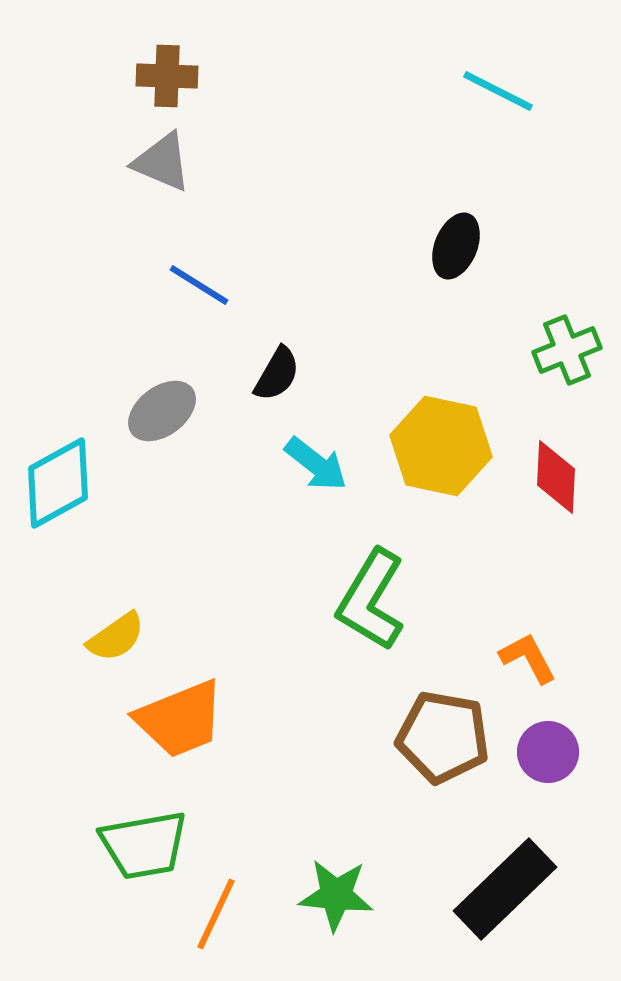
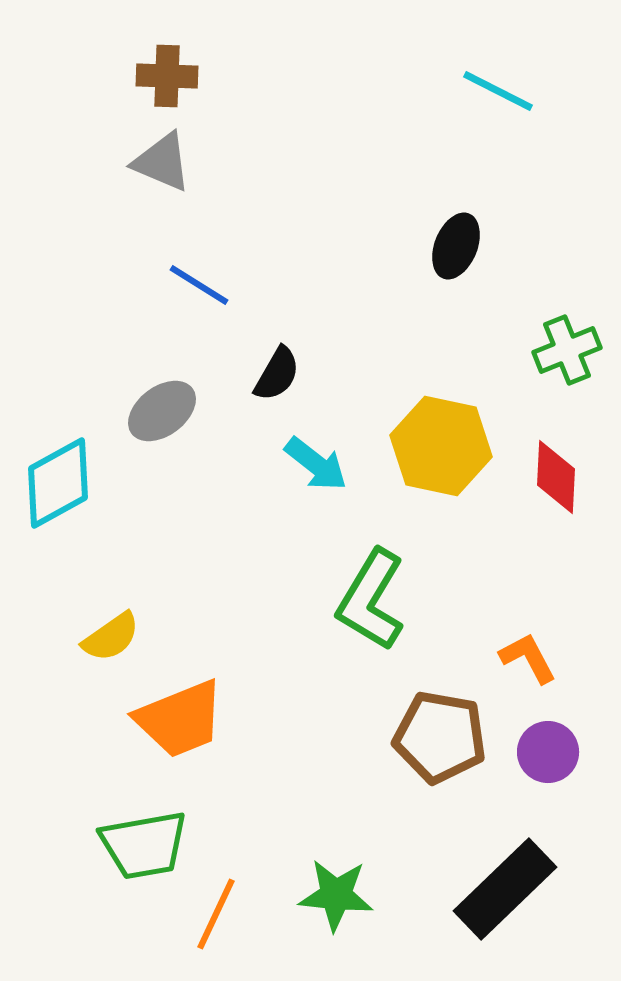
yellow semicircle: moved 5 px left
brown pentagon: moved 3 px left
